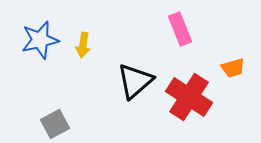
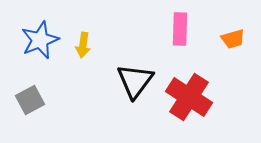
pink rectangle: rotated 24 degrees clockwise
blue star: rotated 9 degrees counterclockwise
orange trapezoid: moved 29 px up
black triangle: rotated 12 degrees counterclockwise
gray square: moved 25 px left, 24 px up
